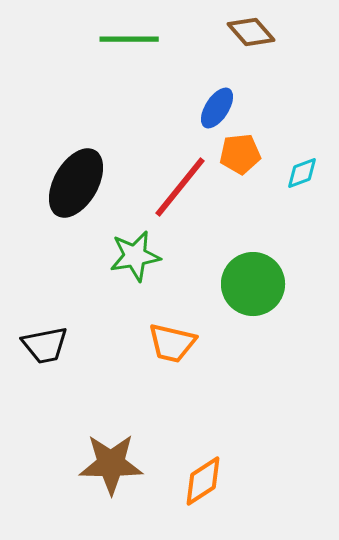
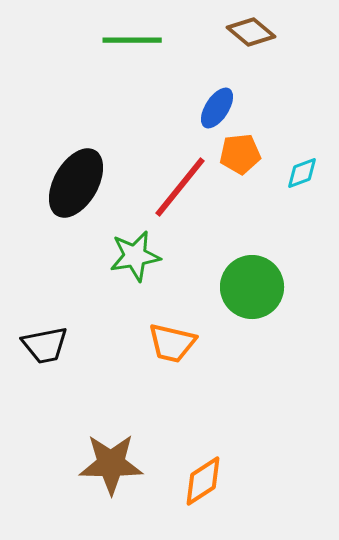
brown diamond: rotated 9 degrees counterclockwise
green line: moved 3 px right, 1 px down
green circle: moved 1 px left, 3 px down
